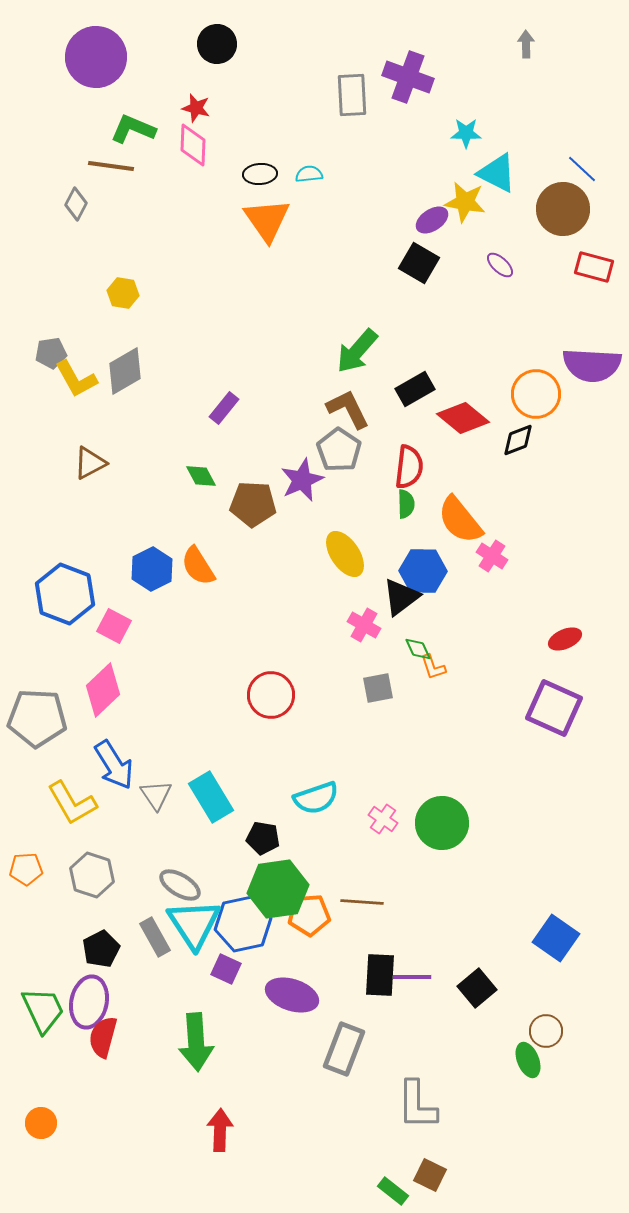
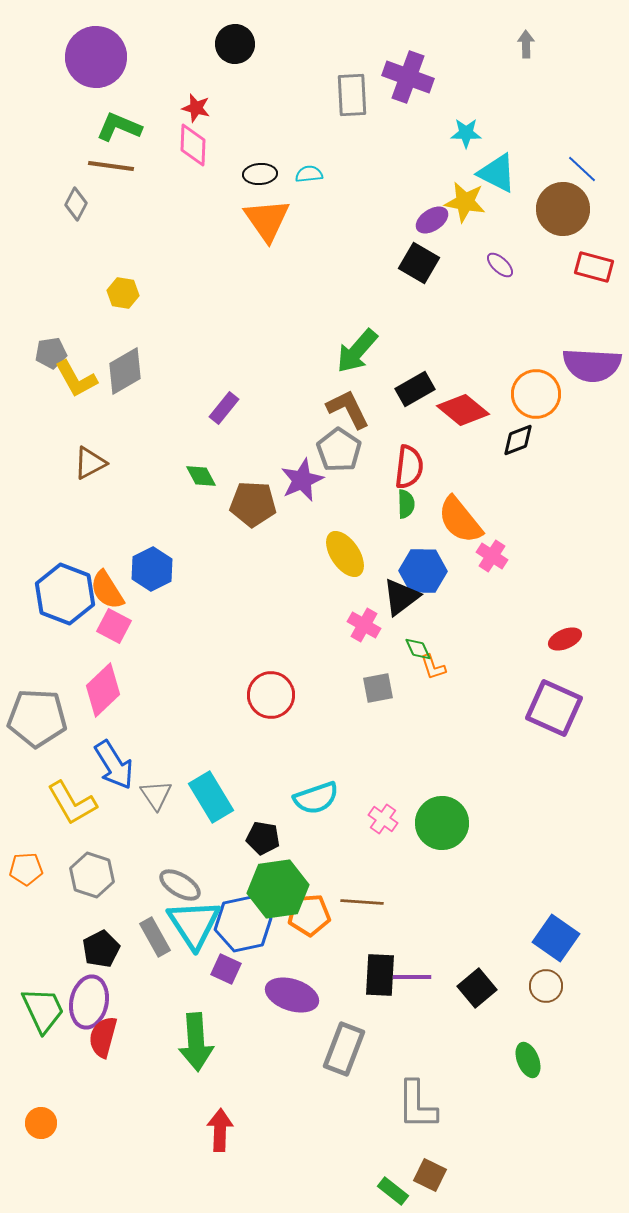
black circle at (217, 44): moved 18 px right
green L-shape at (133, 129): moved 14 px left, 2 px up
red diamond at (463, 418): moved 8 px up
orange semicircle at (198, 566): moved 91 px left, 24 px down
brown circle at (546, 1031): moved 45 px up
